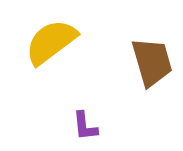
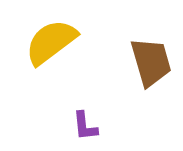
brown trapezoid: moved 1 px left
